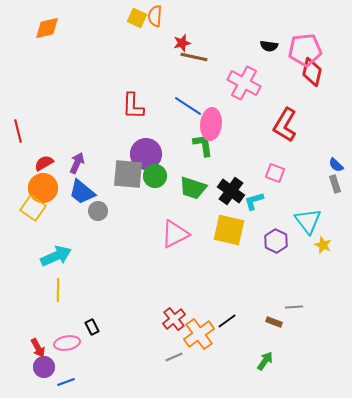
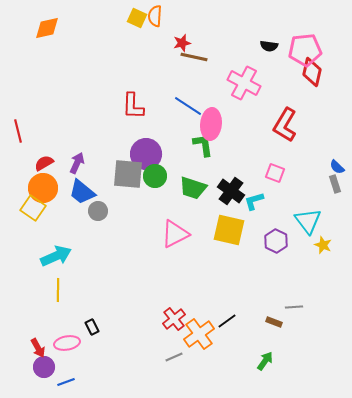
blue semicircle at (336, 165): moved 1 px right, 2 px down
